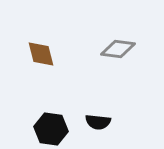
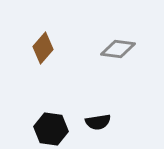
brown diamond: moved 2 px right, 6 px up; rotated 56 degrees clockwise
black semicircle: rotated 15 degrees counterclockwise
